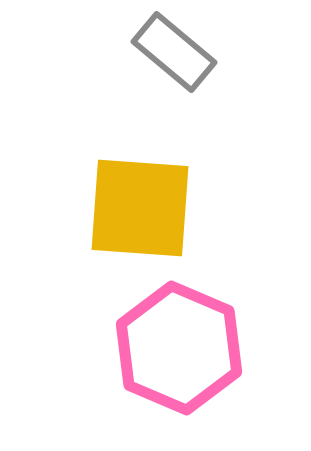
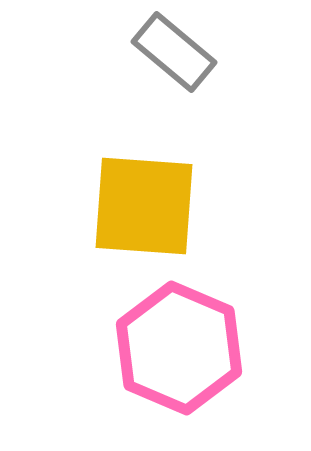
yellow square: moved 4 px right, 2 px up
